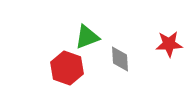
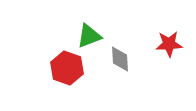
green triangle: moved 2 px right, 1 px up
